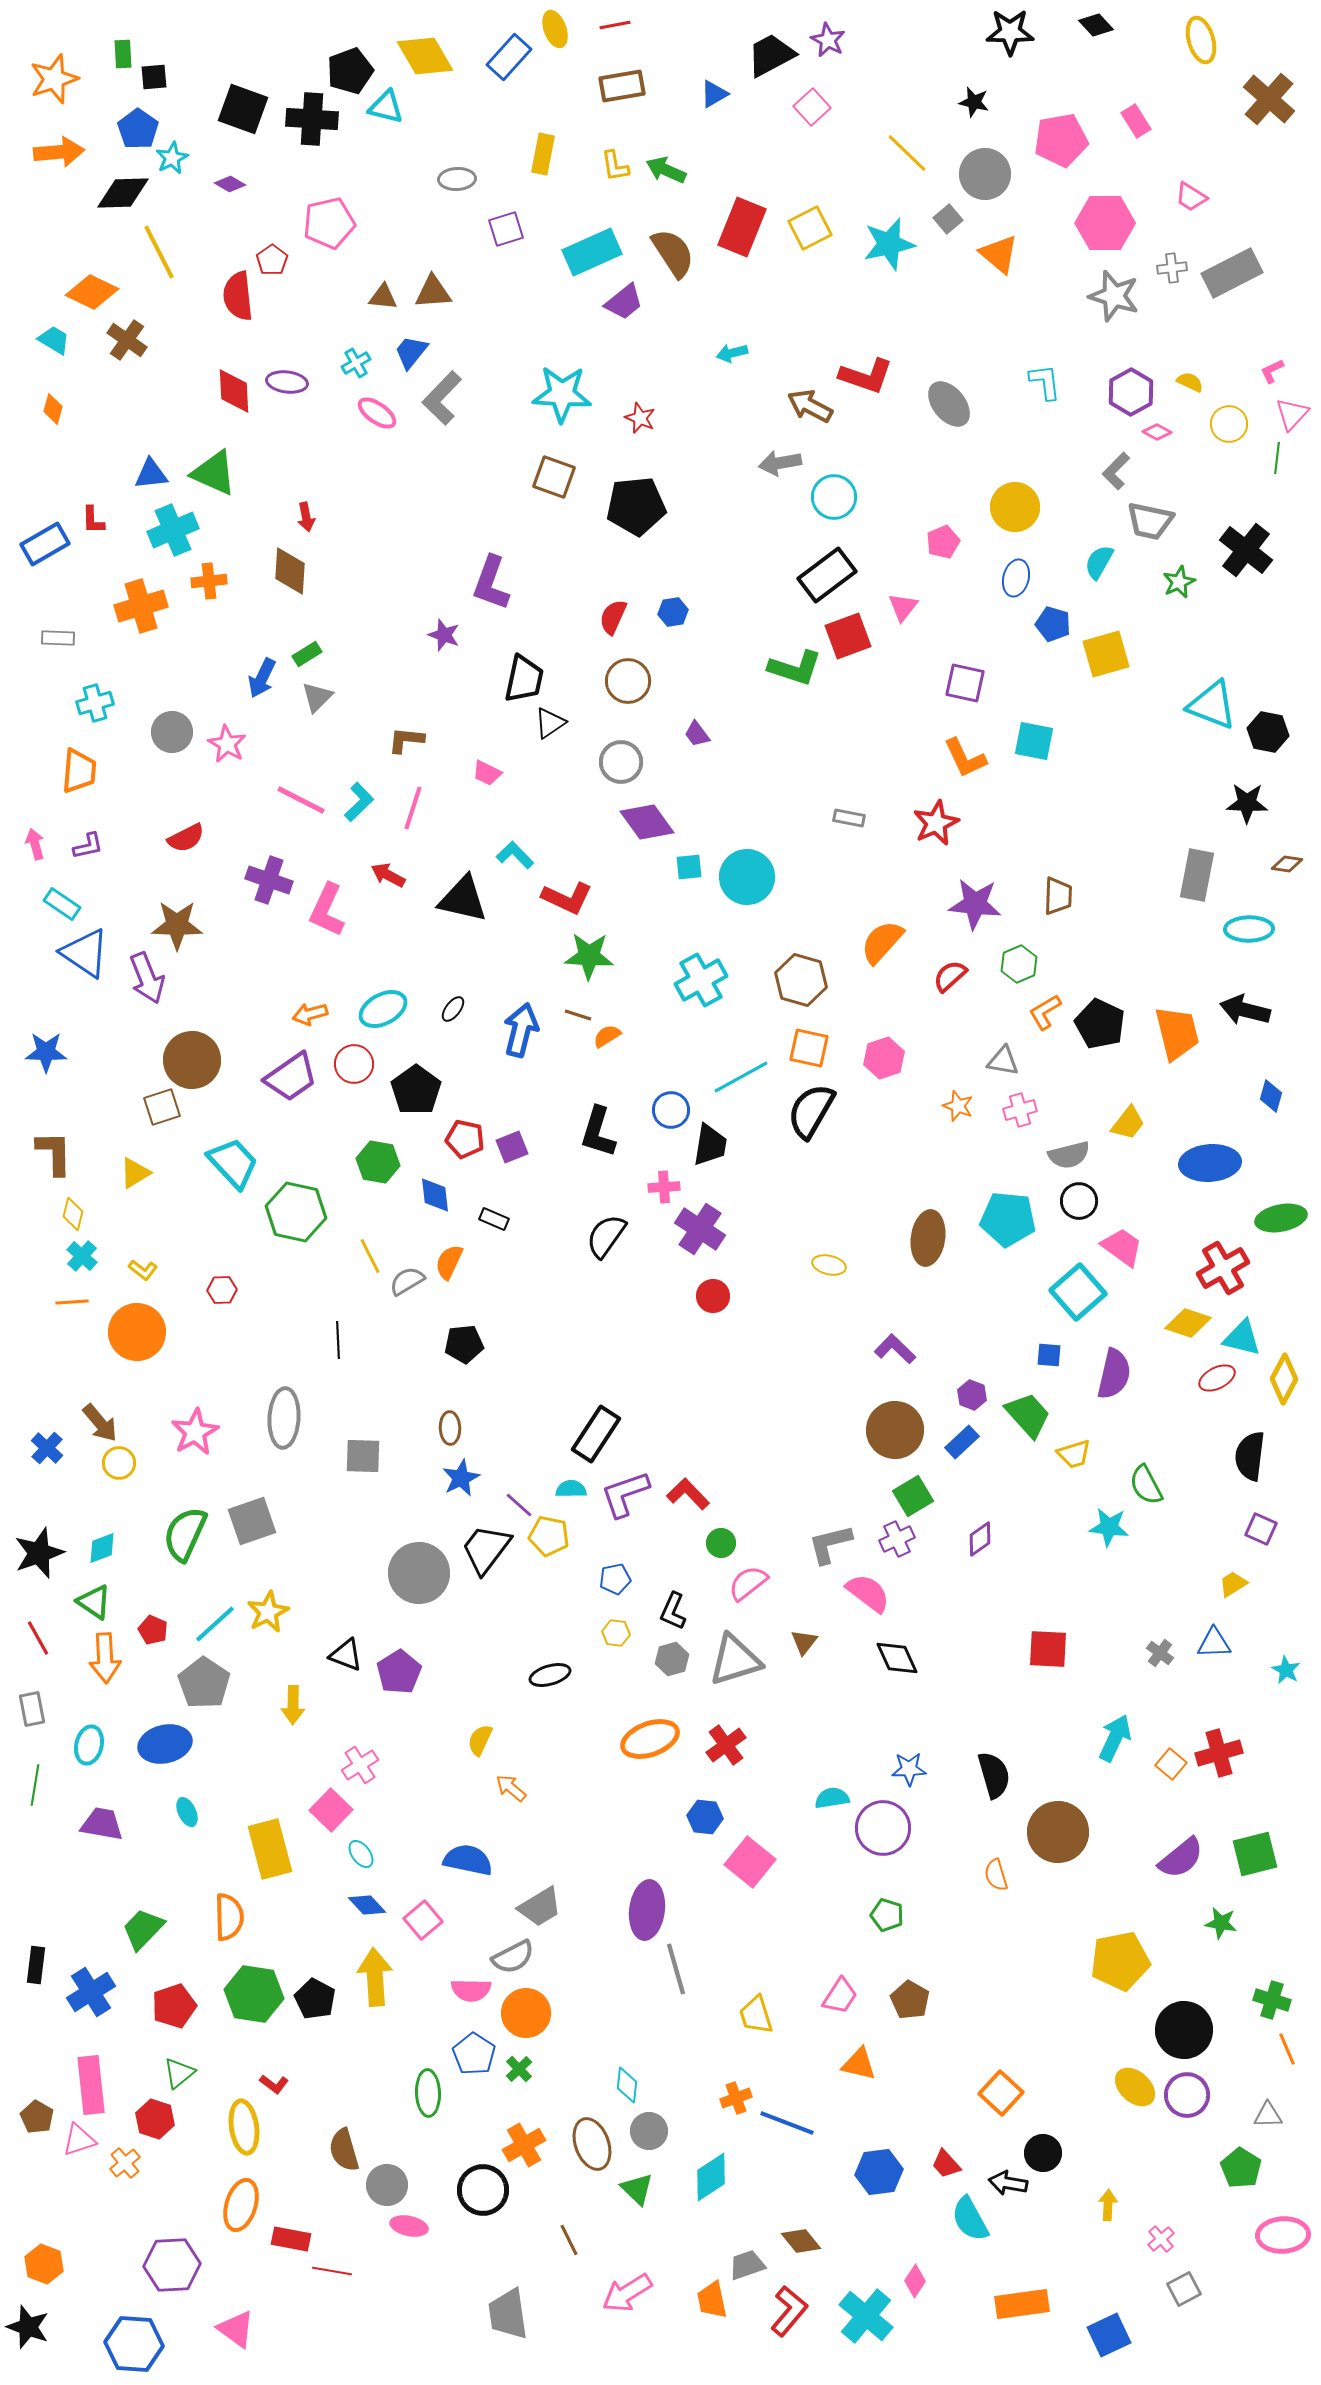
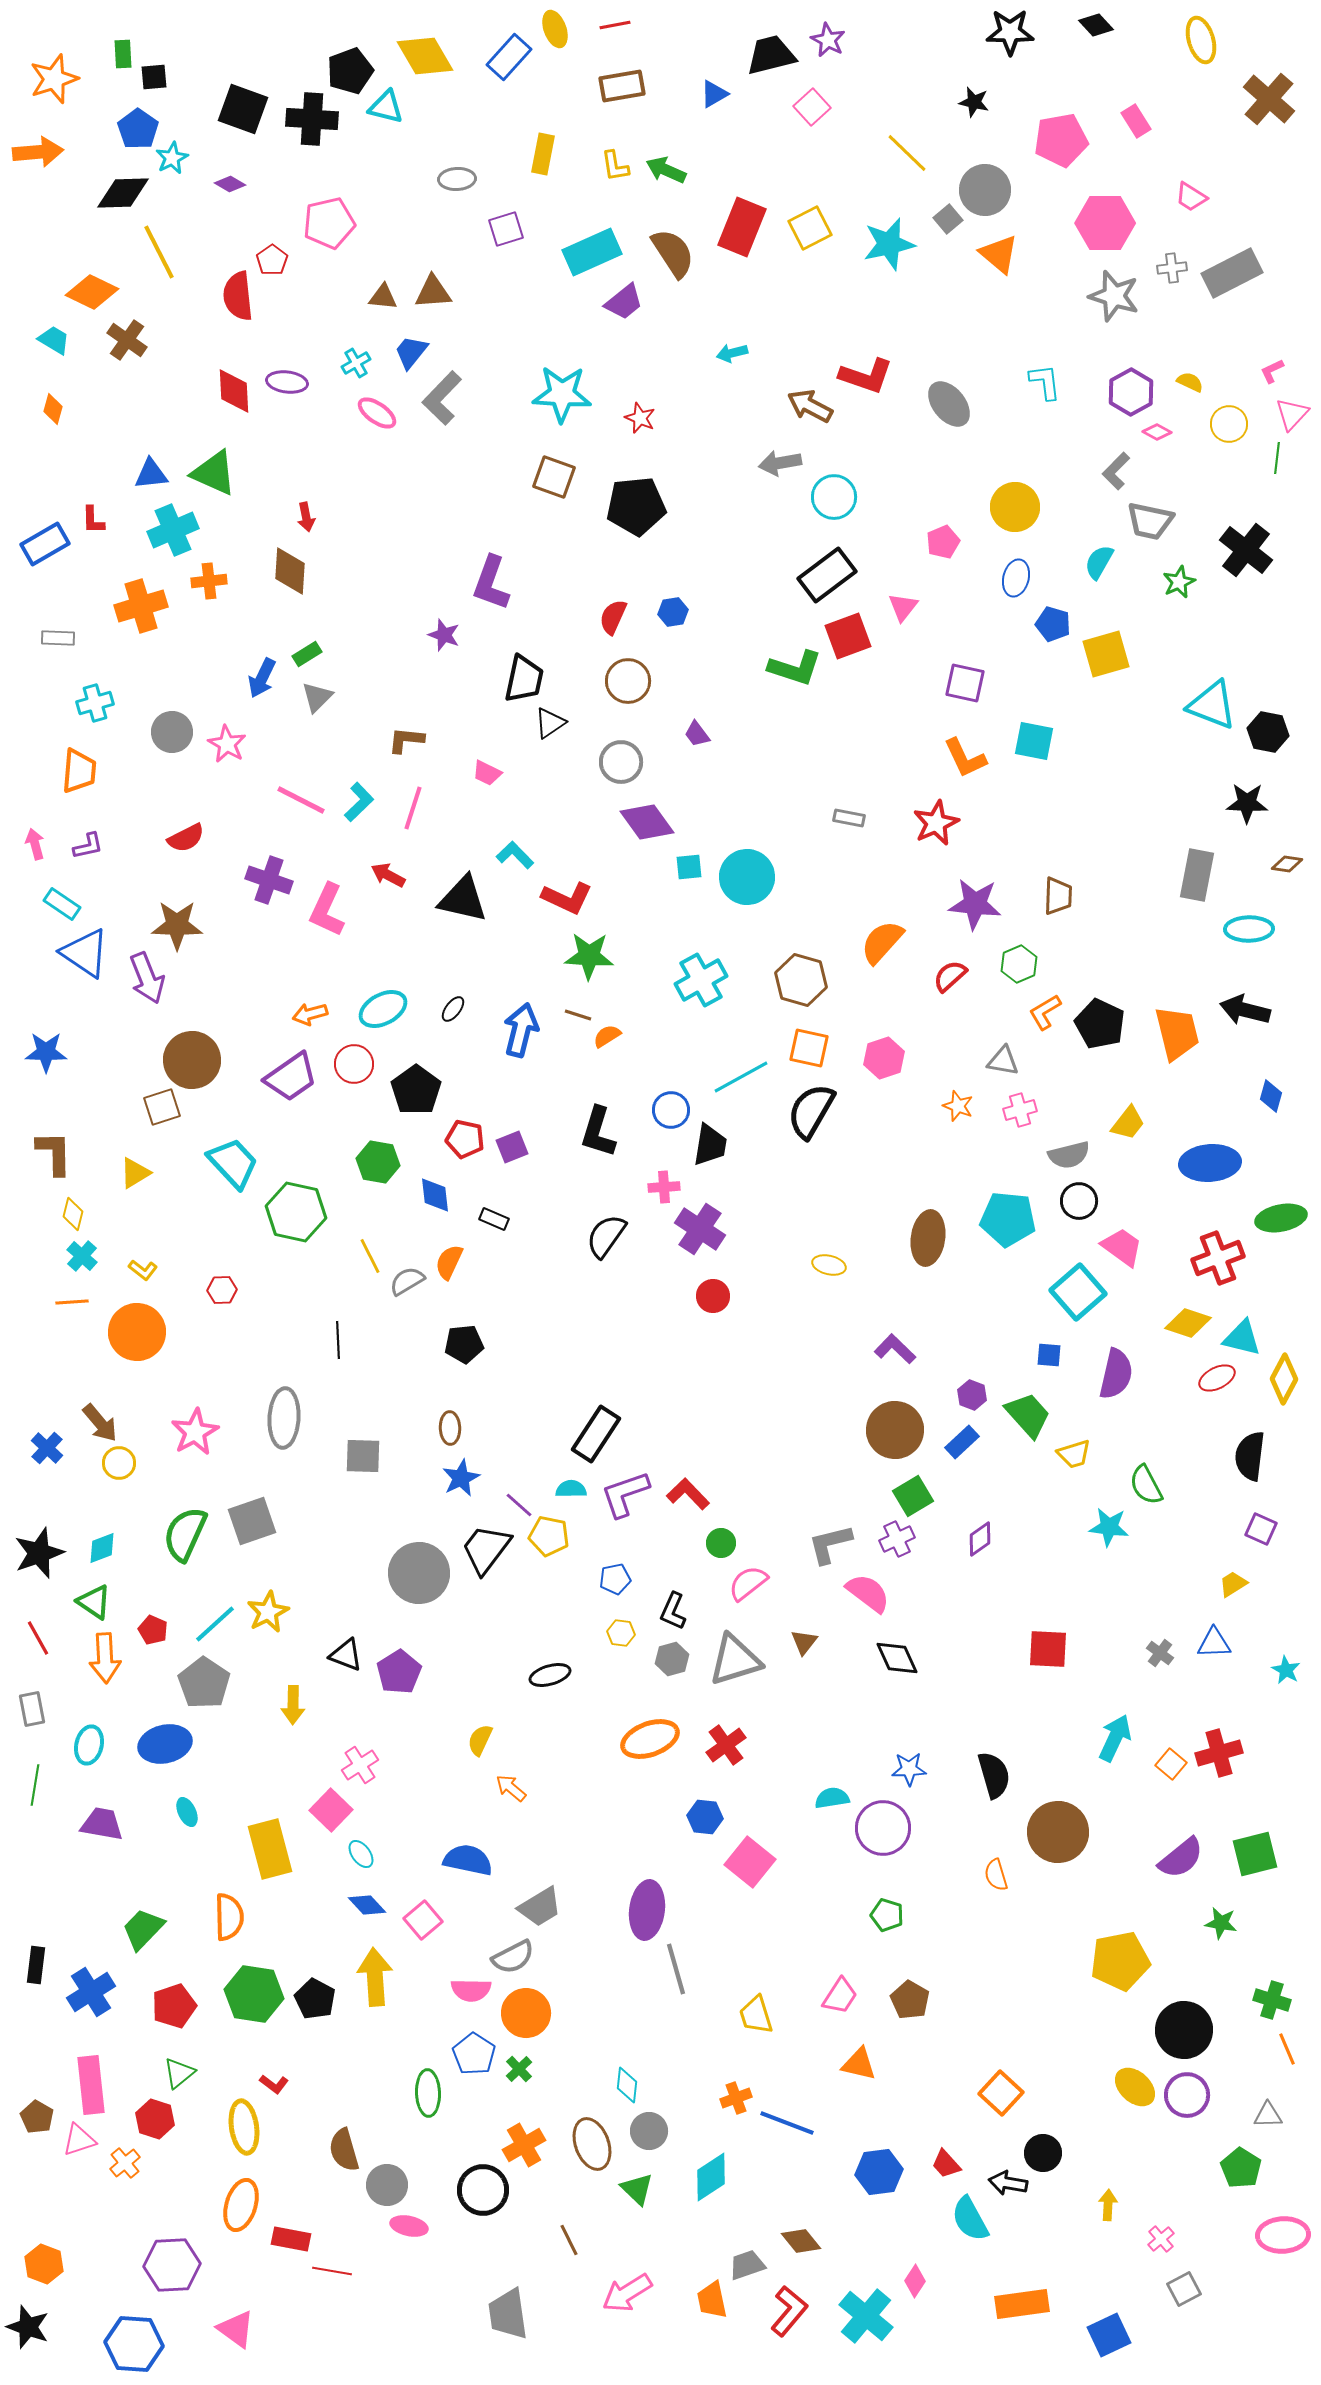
black trapezoid at (771, 55): rotated 14 degrees clockwise
orange arrow at (59, 152): moved 21 px left
gray circle at (985, 174): moved 16 px down
red cross at (1223, 1268): moved 5 px left, 10 px up; rotated 9 degrees clockwise
purple semicircle at (1114, 1374): moved 2 px right
yellow hexagon at (616, 1633): moved 5 px right
